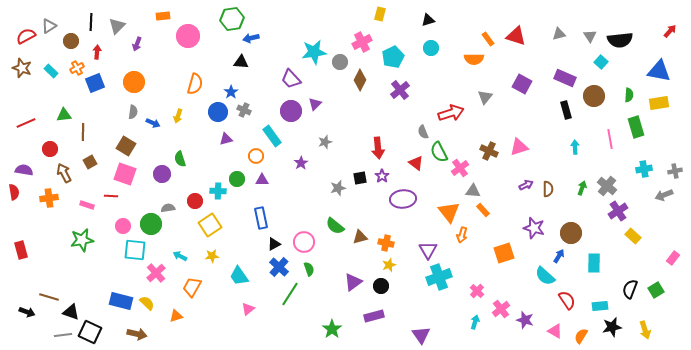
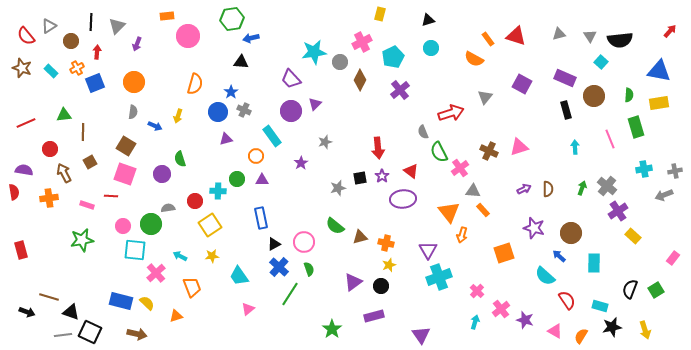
orange rectangle at (163, 16): moved 4 px right
red semicircle at (26, 36): rotated 102 degrees counterclockwise
orange semicircle at (474, 59): rotated 30 degrees clockwise
blue arrow at (153, 123): moved 2 px right, 3 px down
pink line at (610, 139): rotated 12 degrees counterclockwise
red triangle at (416, 163): moved 5 px left, 8 px down
purple arrow at (526, 185): moved 2 px left, 4 px down
blue arrow at (559, 256): rotated 80 degrees counterclockwise
orange trapezoid at (192, 287): rotated 130 degrees clockwise
cyan rectangle at (600, 306): rotated 21 degrees clockwise
